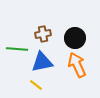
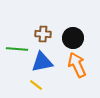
brown cross: rotated 14 degrees clockwise
black circle: moved 2 px left
